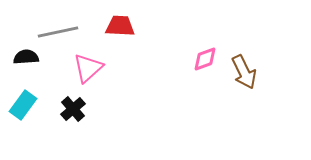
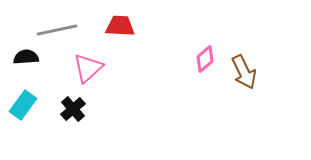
gray line: moved 1 px left, 2 px up
pink diamond: rotated 20 degrees counterclockwise
